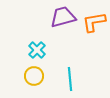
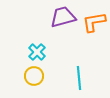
cyan cross: moved 2 px down
cyan line: moved 9 px right, 1 px up
